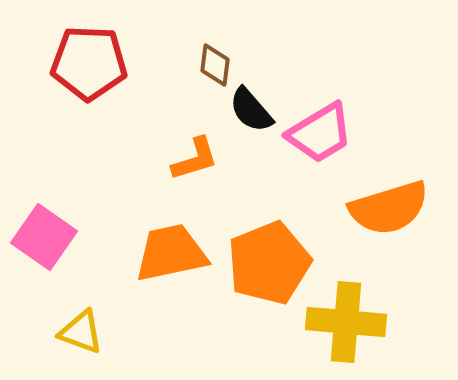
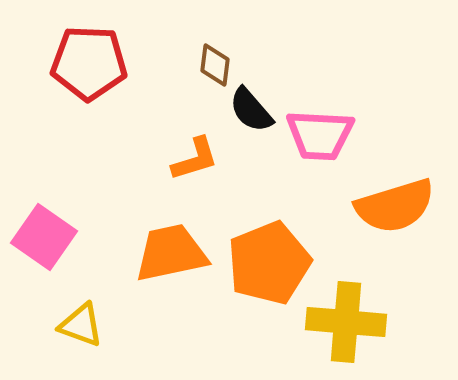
pink trapezoid: moved 2 px down; rotated 34 degrees clockwise
orange semicircle: moved 6 px right, 2 px up
yellow triangle: moved 7 px up
